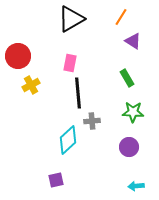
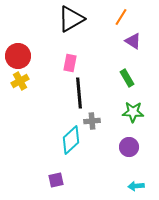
yellow cross: moved 11 px left, 4 px up
black line: moved 1 px right
cyan diamond: moved 3 px right
